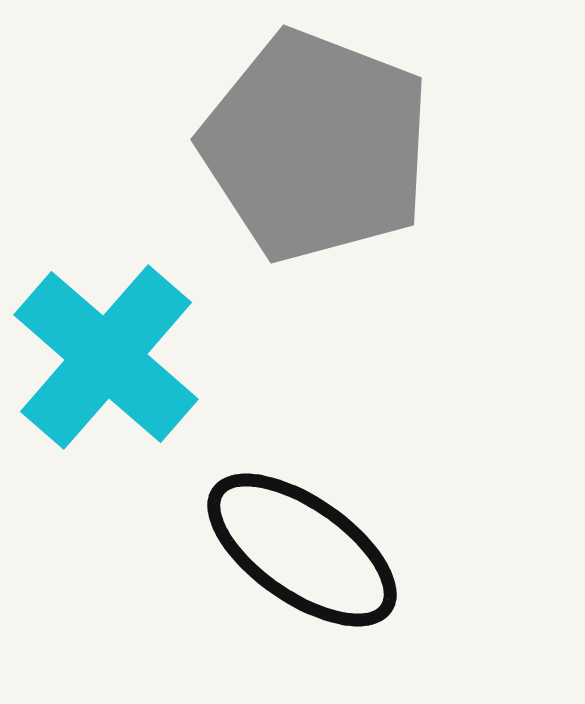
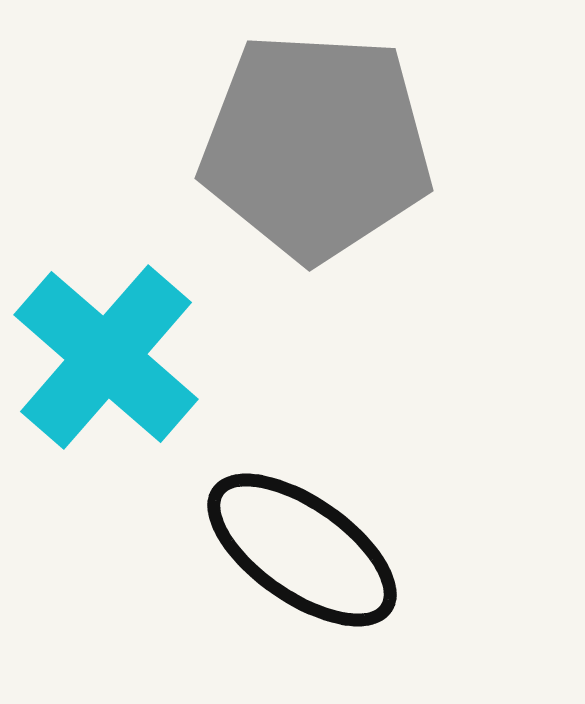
gray pentagon: rotated 18 degrees counterclockwise
